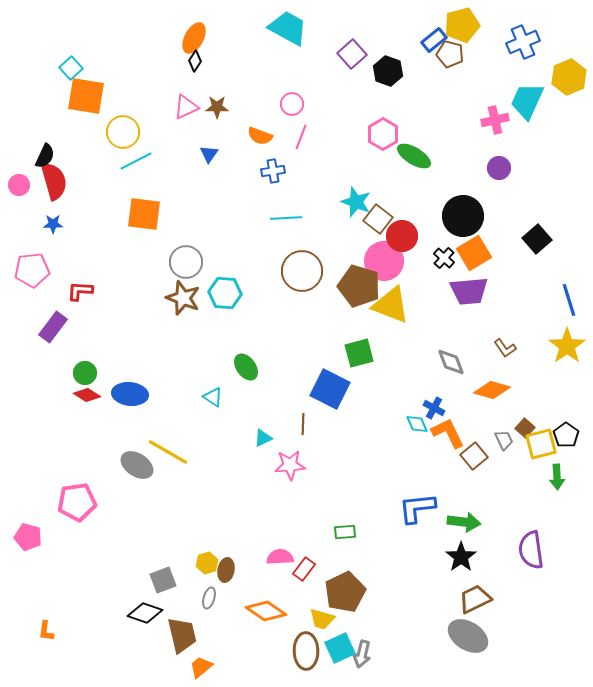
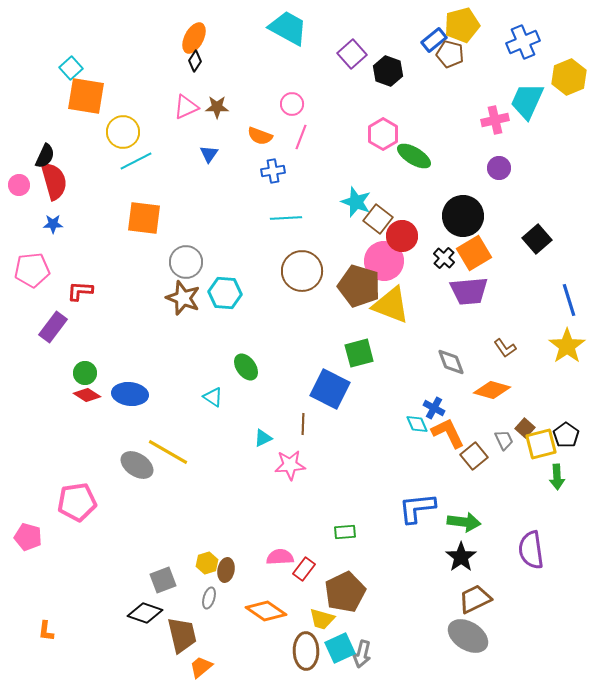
orange square at (144, 214): moved 4 px down
